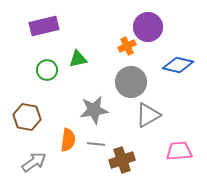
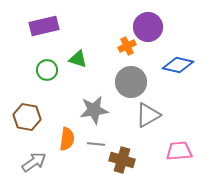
green triangle: rotated 30 degrees clockwise
orange semicircle: moved 1 px left, 1 px up
brown cross: rotated 35 degrees clockwise
